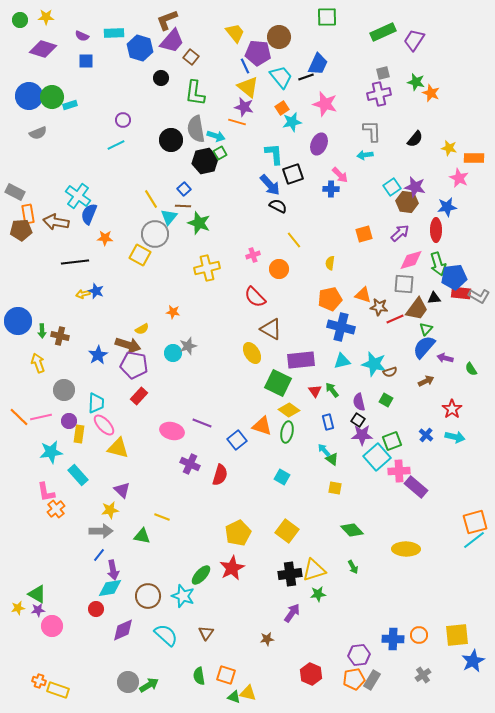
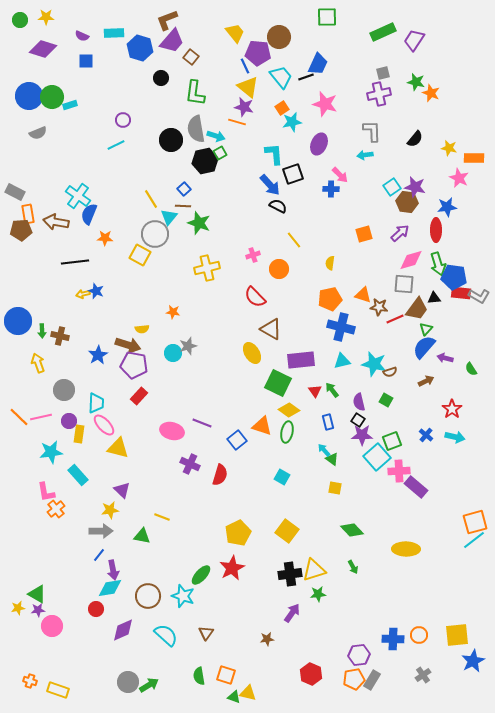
blue pentagon at (454, 277): rotated 15 degrees clockwise
yellow semicircle at (142, 329): rotated 24 degrees clockwise
orange cross at (39, 681): moved 9 px left
